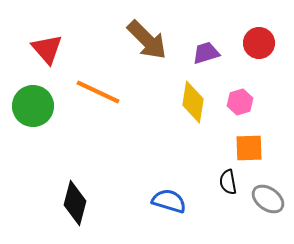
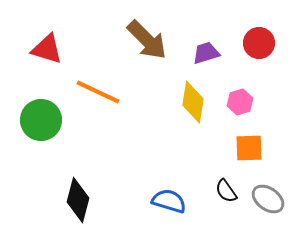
red triangle: rotated 32 degrees counterclockwise
green circle: moved 8 px right, 14 px down
black semicircle: moved 2 px left, 9 px down; rotated 25 degrees counterclockwise
black diamond: moved 3 px right, 3 px up
